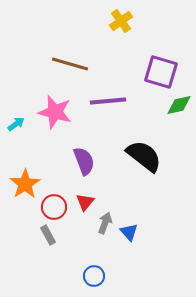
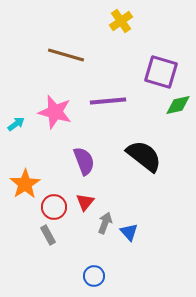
brown line: moved 4 px left, 9 px up
green diamond: moved 1 px left
